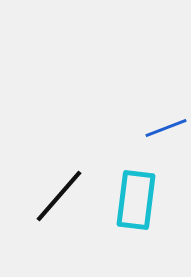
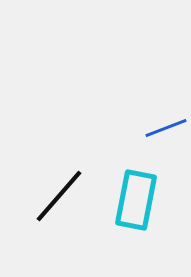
cyan rectangle: rotated 4 degrees clockwise
